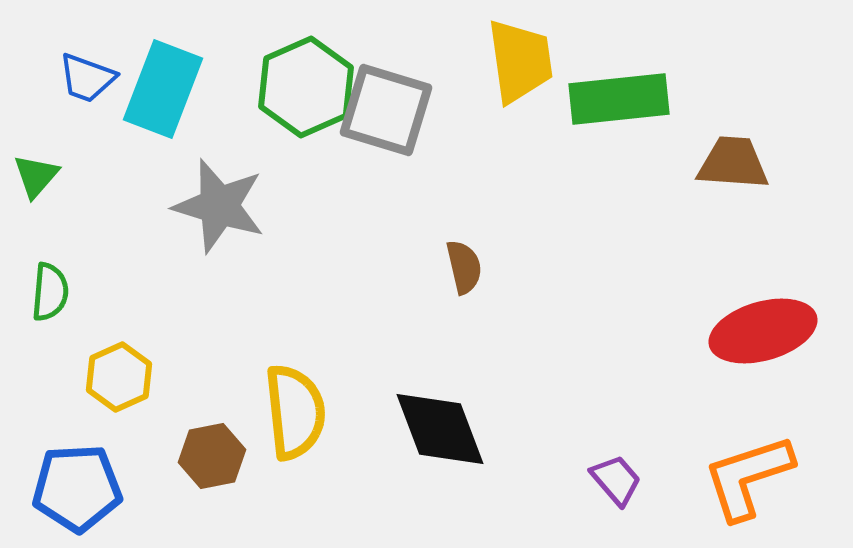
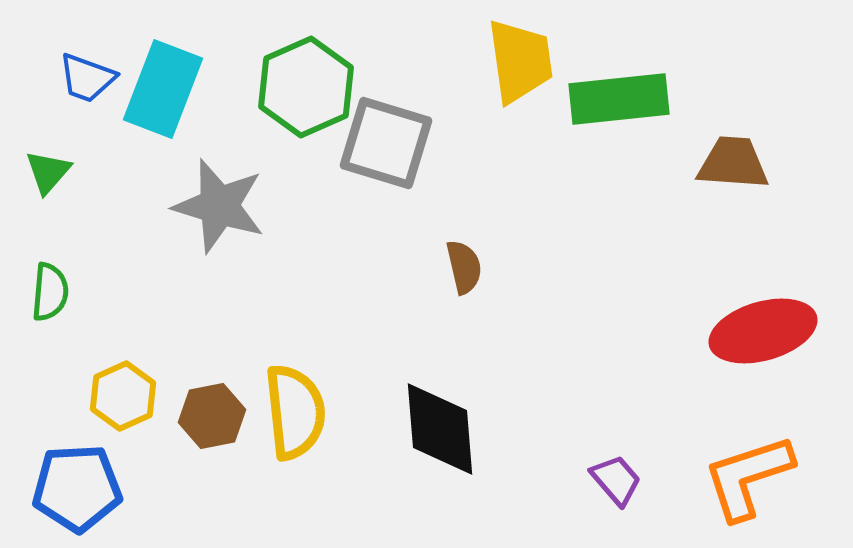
gray square: moved 33 px down
green triangle: moved 12 px right, 4 px up
yellow hexagon: moved 4 px right, 19 px down
black diamond: rotated 16 degrees clockwise
brown hexagon: moved 40 px up
